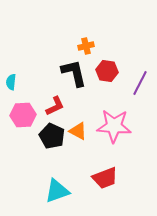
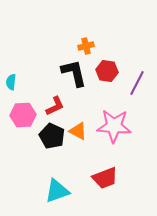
purple line: moved 3 px left
